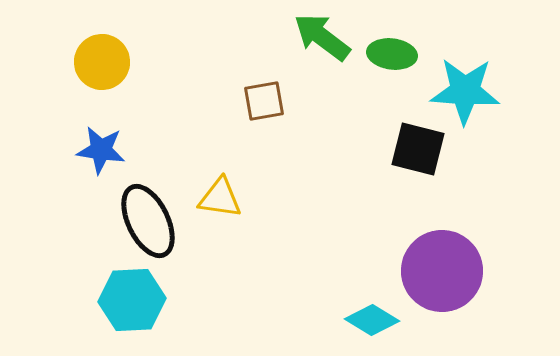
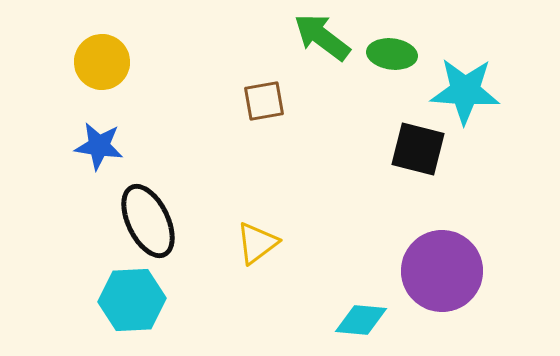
blue star: moved 2 px left, 4 px up
yellow triangle: moved 37 px right, 45 px down; rotated 45 degrees counterclockwise
cyan diamond: moved 11 px left; rotated 26 degrees counterclockwise
